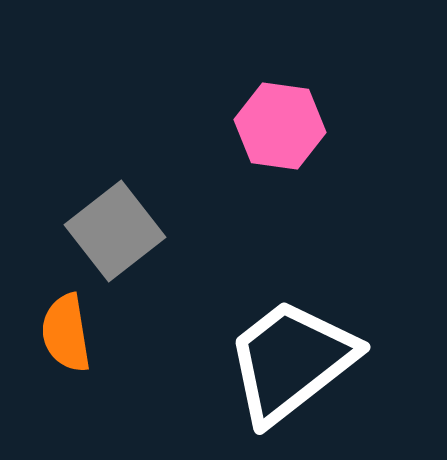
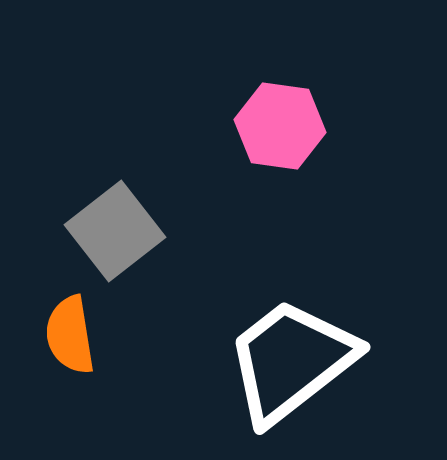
orange semicircle: moved 4 px right, 2 px down
